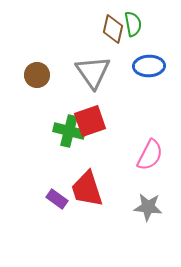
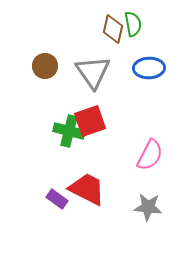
blue ellipse: moved 2 px down
brown circle: moved 8 px right, 9 px up
red trapezoid: rotated 135 degrees clockwise
